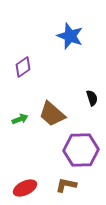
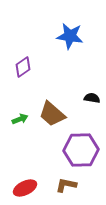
blue star: rotated 12 degrees counterclockwise
black semicircle: rotated 63 degrees counterclockwise
